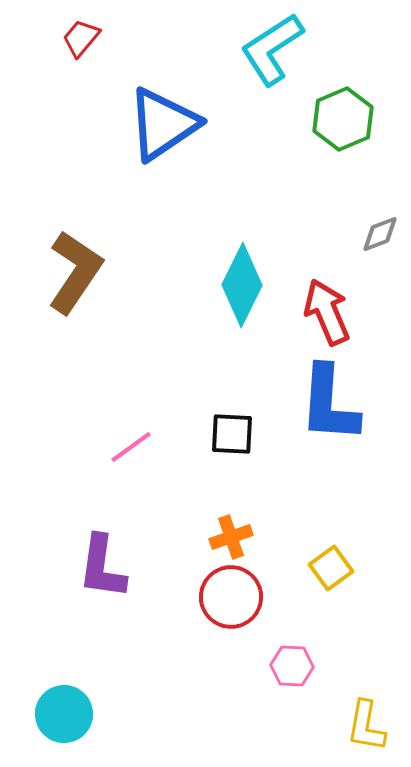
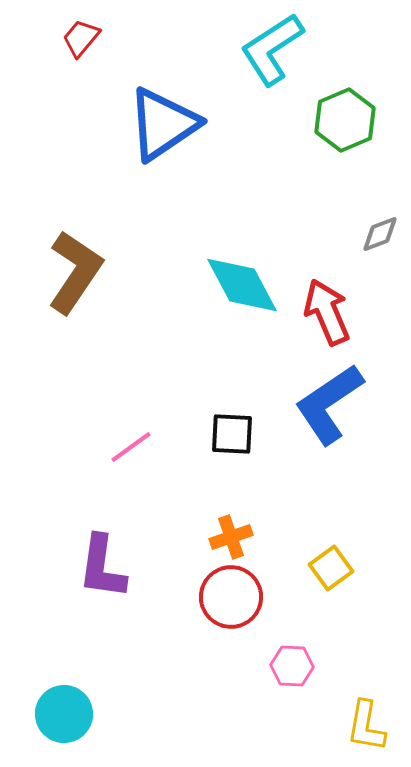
green hexagon: moved 2 px right, 1 px down
cyan diamond: rotated 54 degrees counterclockwise
blue L-shape: rotated 52 degrees clockwise
